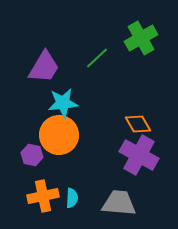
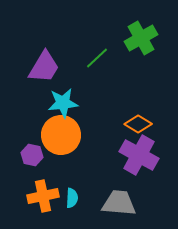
orange diamond: rotated 28 degrees counterclockwise
orange circle: moved 2 px right
